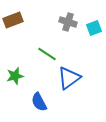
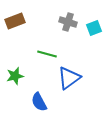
brown rectangle: moved 2 px right, 1 px down
green line: rotated 18 degrees counterclockwise
